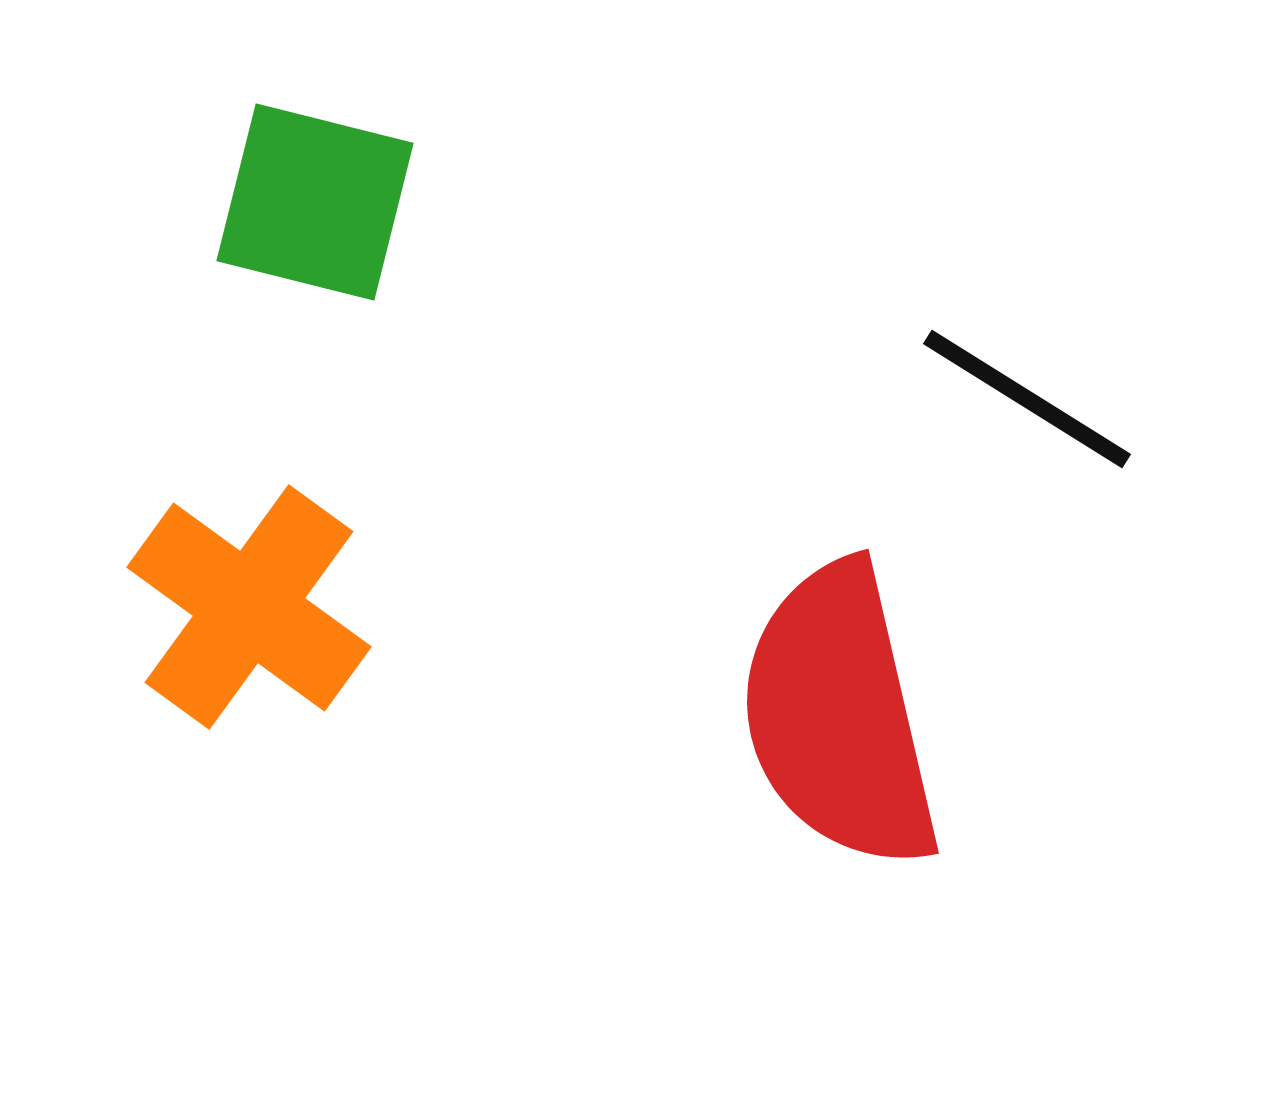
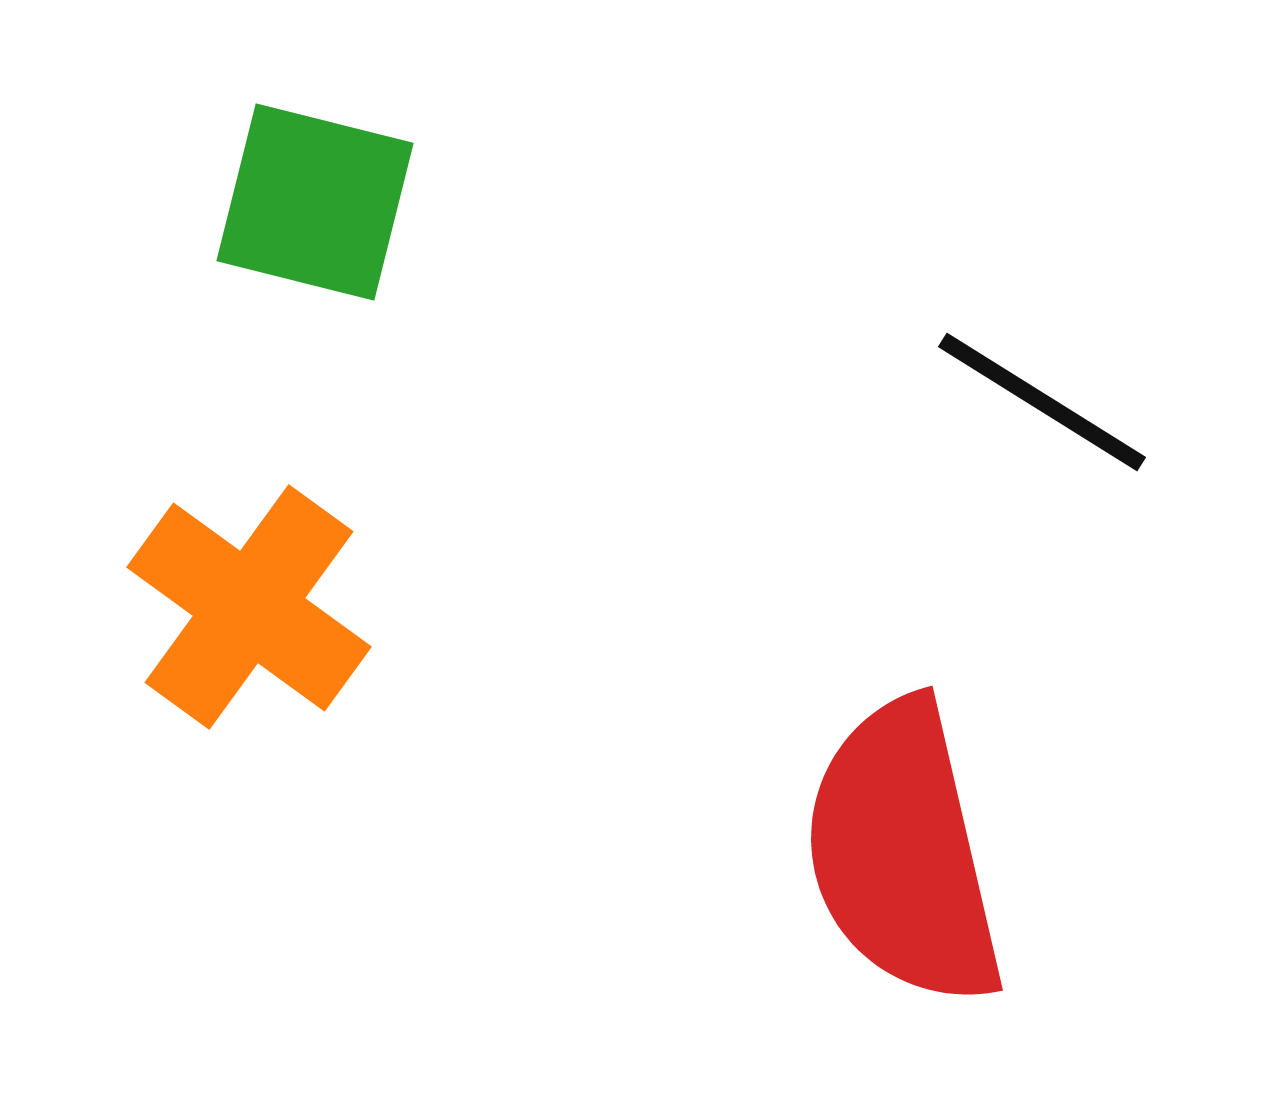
black line: moved 15 px right, 3 px down
red semicircle: moved 64 px right, 137 px down
